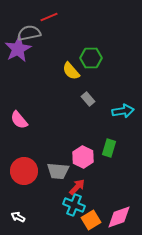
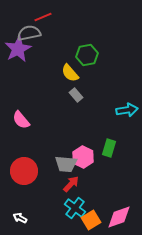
red line: moved 6 px left
green hexagon: moved 4 px left, 3 px up; rotated 10 degrees counterclockwise
yellow semicircle: moved 1 px left, 2 px down
gray rectangle: moved 12 px left, 4 px up
cyan arrow: moved 4 px right, 1 px up
pink semicircle: moved 2 px right
gray trapezoid: moved 8 px right, 7 px up
red arrow: moved 6 px left, 3 px up
cyan cross: moved 1 px right, 3 px down; rotated 15 degrees clockwise
white arrow: moved 2 px right, 1 px down
